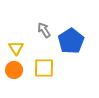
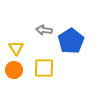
gray arrow: rotated 49 degrees counterclockwise
